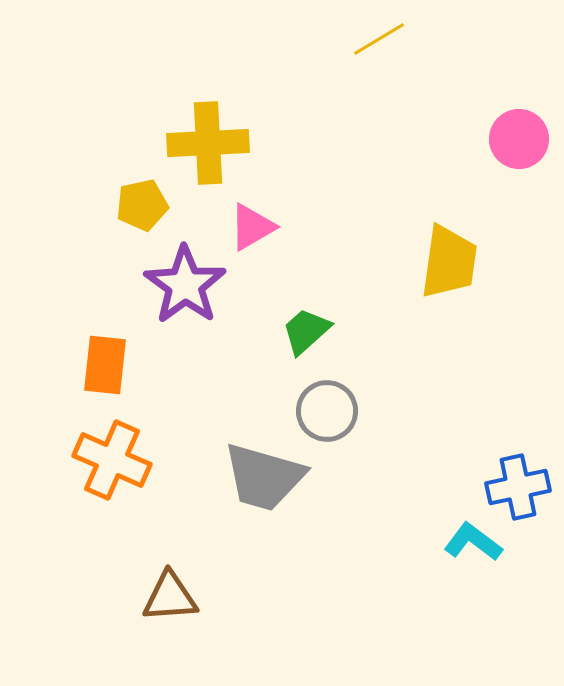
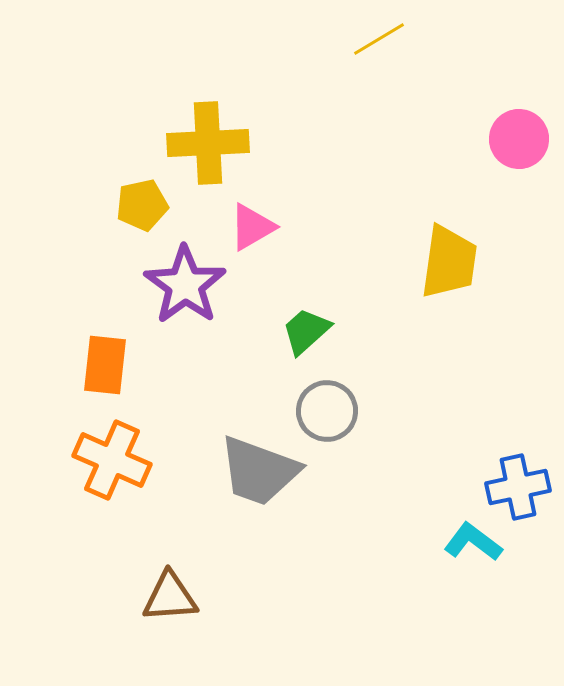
gray trapezoid: moved 5 px left, 6 px up; rotated 4 degrees clockwise
